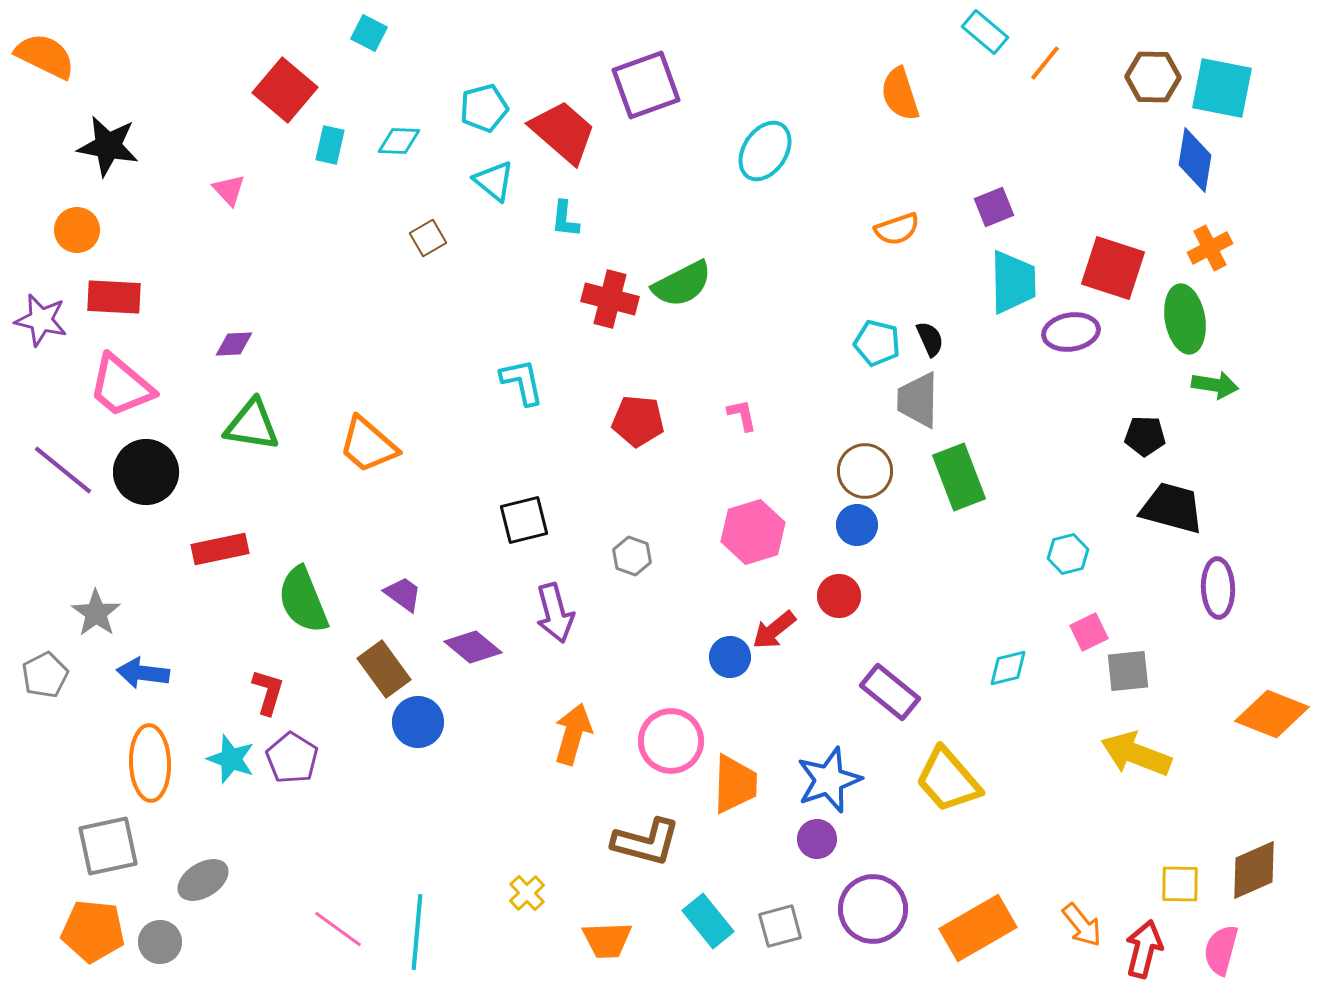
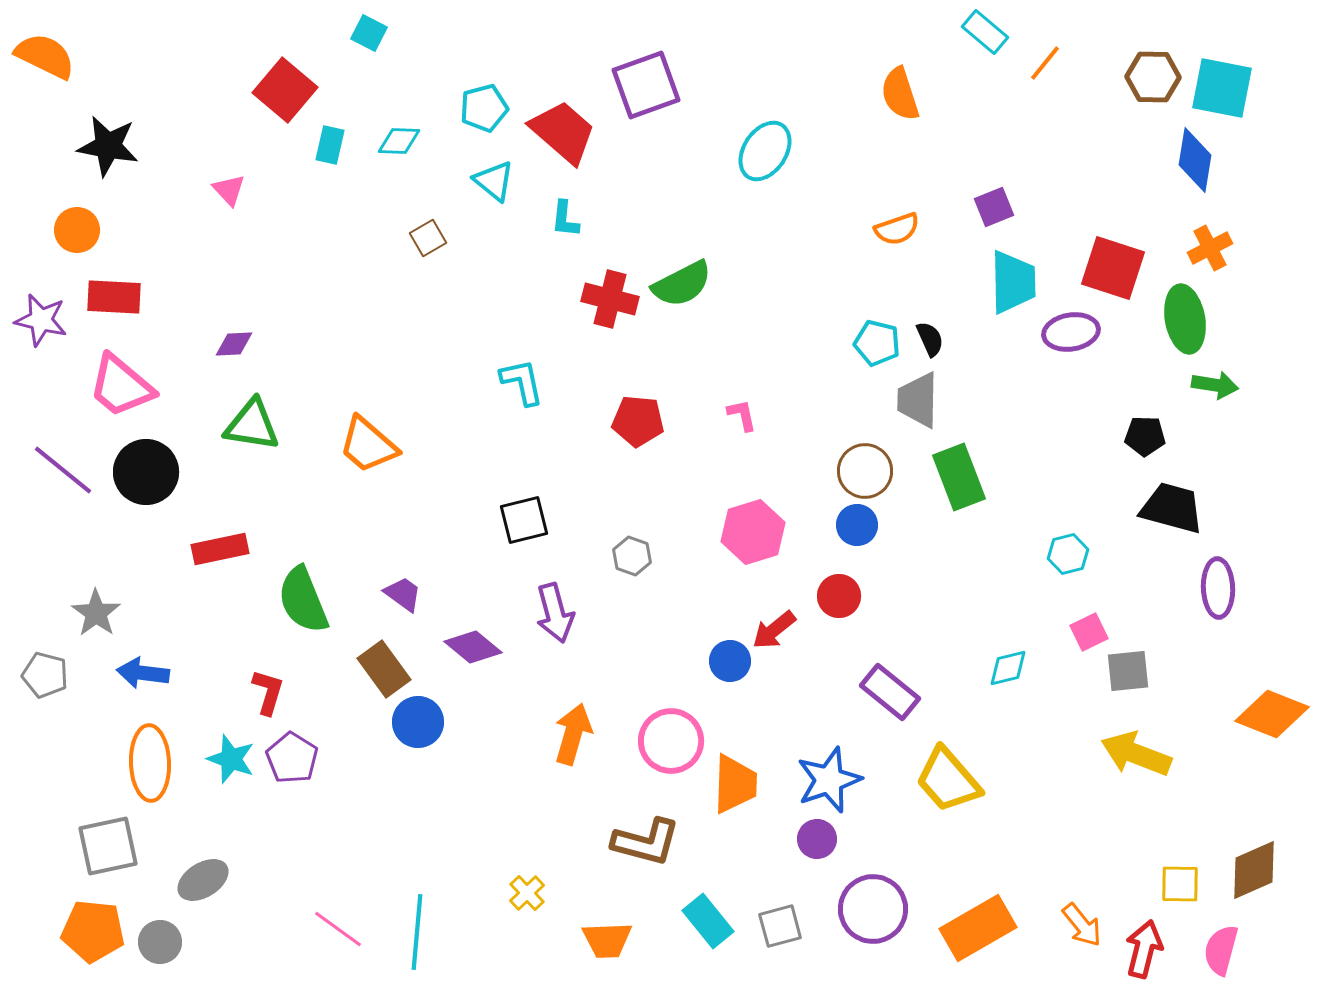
blue circle at (730, 657): moved 4 px down
gray pentagon at (45, 675): rotated 30 degrees counterclockwise
